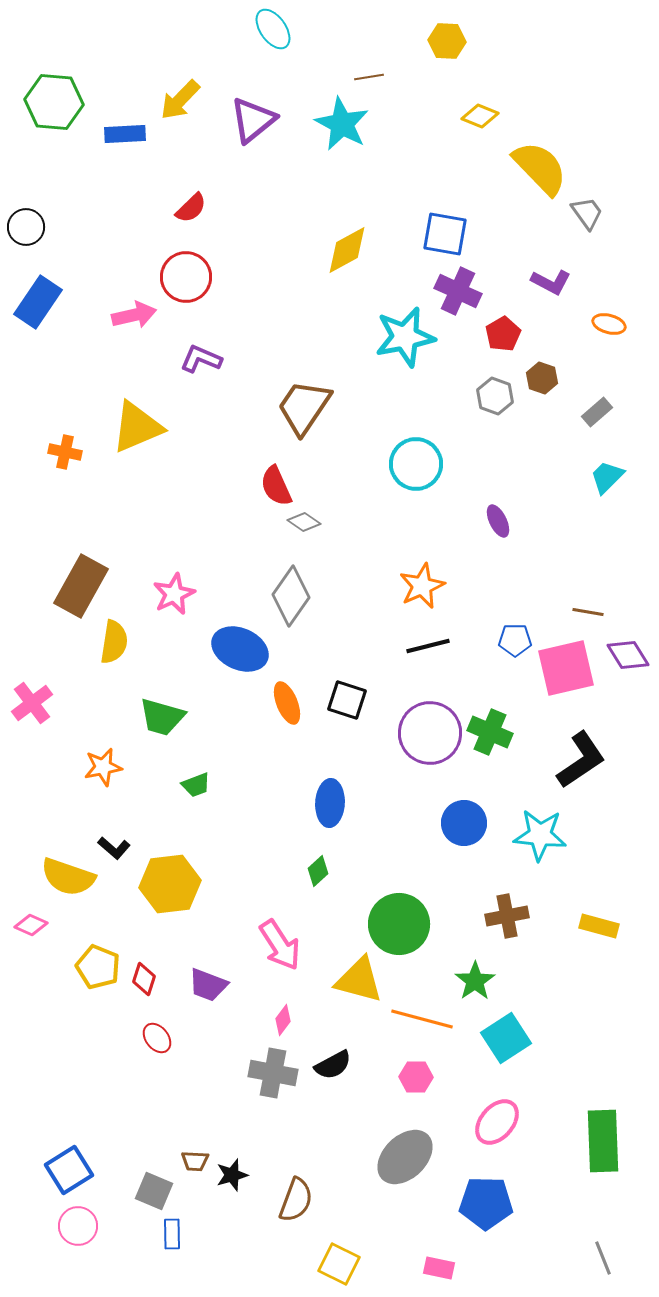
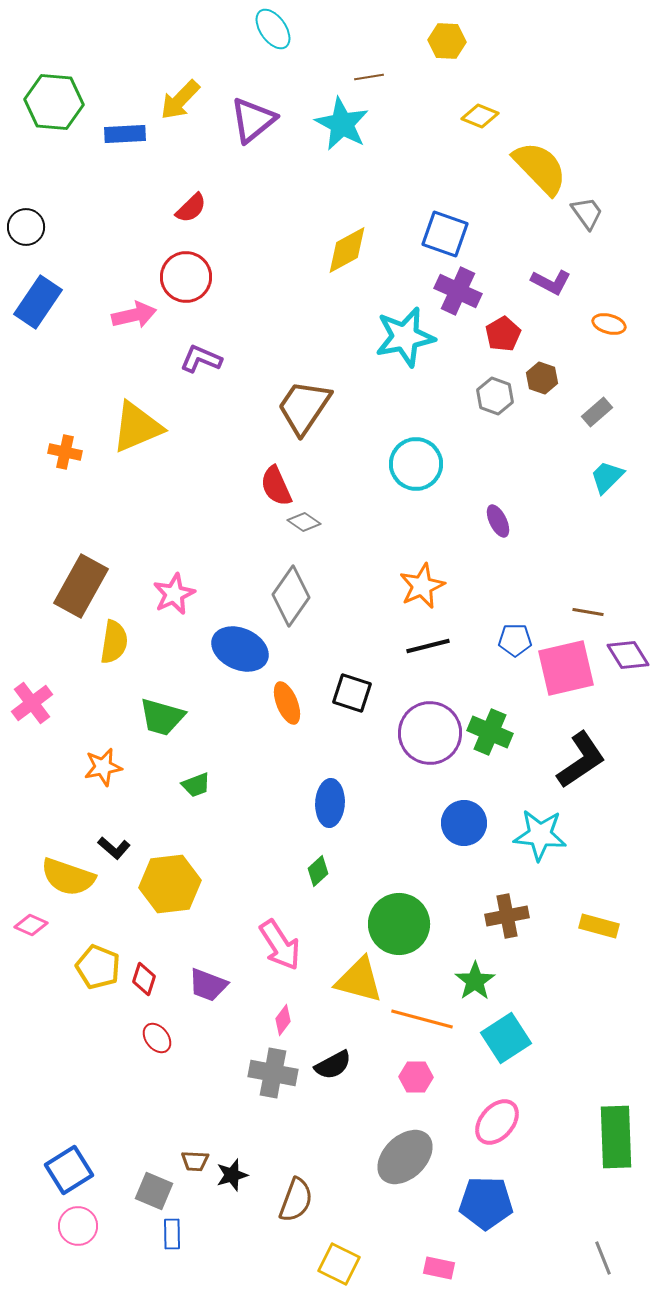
blue square at (445, 234): rotated 9 degrees clockwise
black square at (347, 700): moved 5 px right, 7 px up
green rectangle at (603, 1141): moved 13 px right, 4 px up
